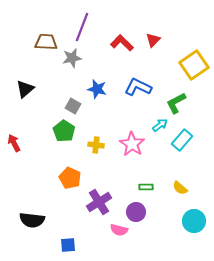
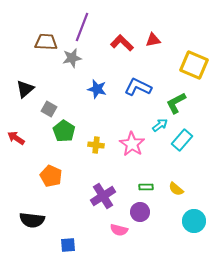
red triangle: rotated 35 degrees clockwise
yellow square: rotated 32 degrees counterclockwise
gray square: moved 24 px left, 3 px down
red arrow: moved 2 px right, 5 px up; rotated 30 degrees counterclockwise
orange pentagon: moved 19 px left, 2 px up
yellow semicircle: moved 4 px left, 1 px down
purple cross: moved 4 px right, 6 px up
purple circle: moved 4 px right
